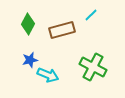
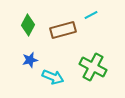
cyan line: rotated 16 degrees clockwise
green diamond: moved 1 px down
brown rectangle: moved 1 px right
cyan arrow: moved 5 px right, 2 px down
